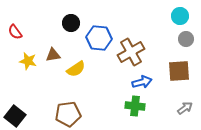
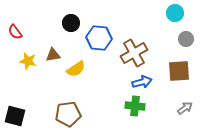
cyan circle: moved 5 px left, 3 px up
brown cross: moved 3 px right, 1 px down
black square: rotated 25 degrees counterclockwise
